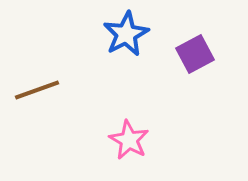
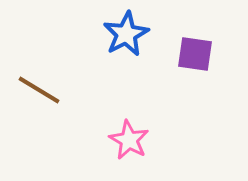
purple square: rotated 36 degrees clockwise
brown line: moved 2 px right; rotated 51 degrees clockwise
